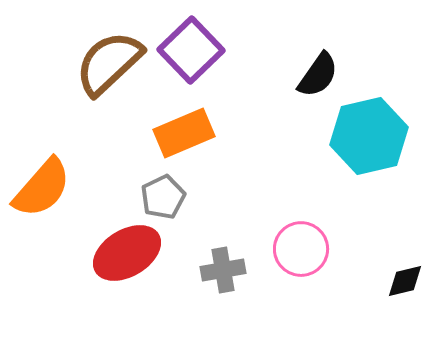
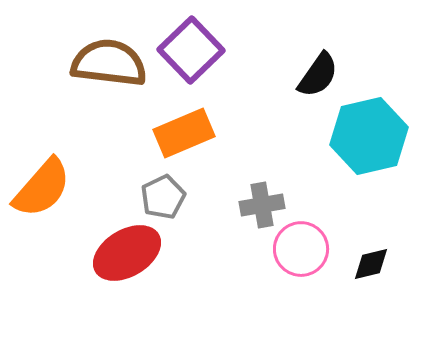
brown semicircle: rotated 50 degrees clockwise
gray cross: moved 39 px right, 65 px up
black diamond: moved 34 px left, 17 px up
